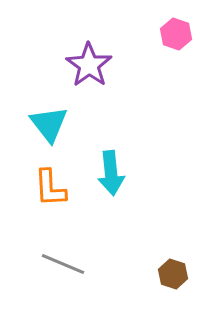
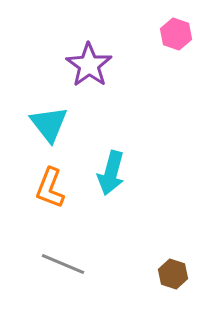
cyan arrow: rotated 21 degrees clockwise
orange L-shape: rotated 24 degrees clockwise
